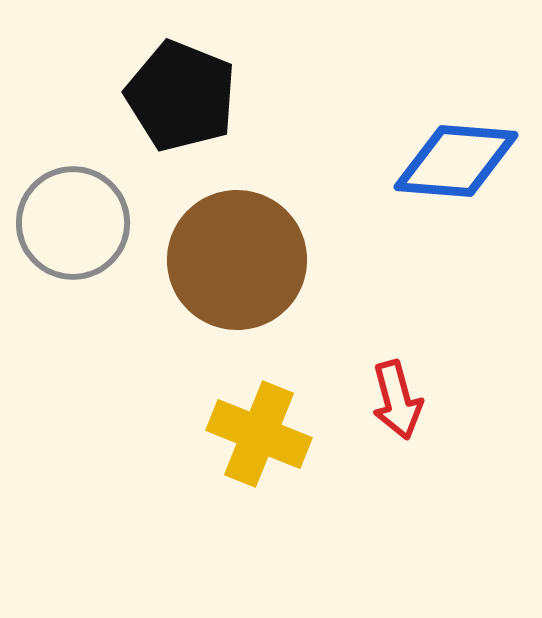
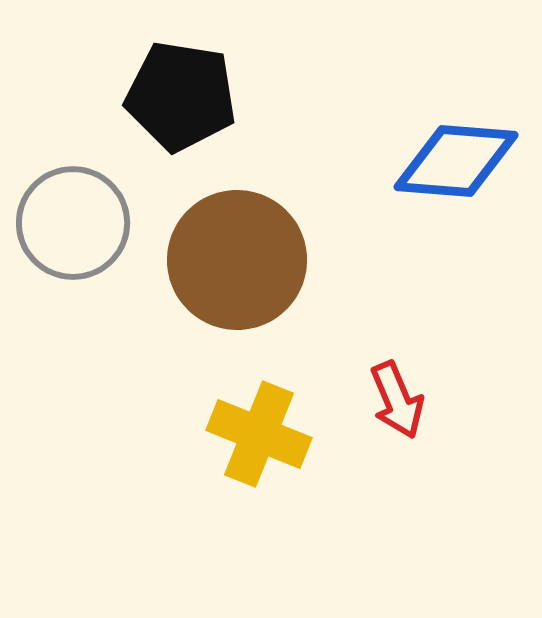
black pentagon: rotated 13 degrees counterclockwise
red arrow: rotated 8 degrees counterclockwise
